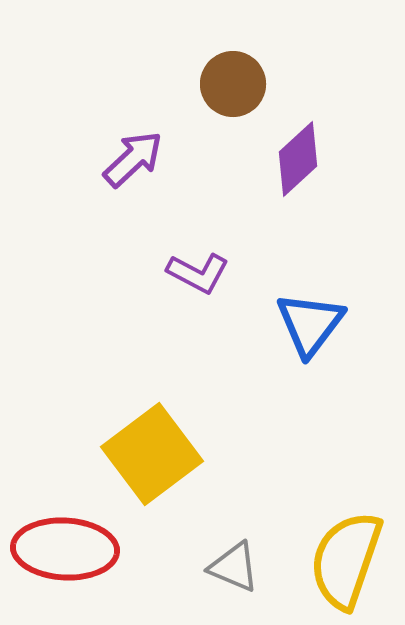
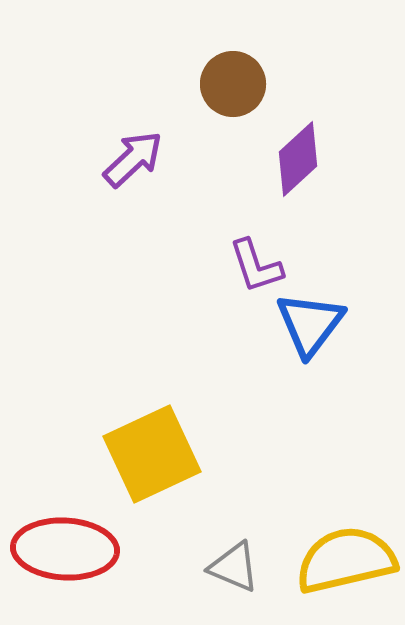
purple L-shape: moved 58 px right, 7 px up; rotated 44 degrees clockwise
yellow square: rotated 12 degrees clockwise
yellow semicircle: rotated 58 degrees clockwise
